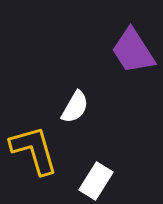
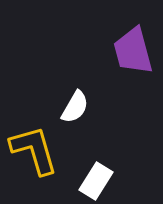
purple trapezoid: rotated 18 degrees clockwise
